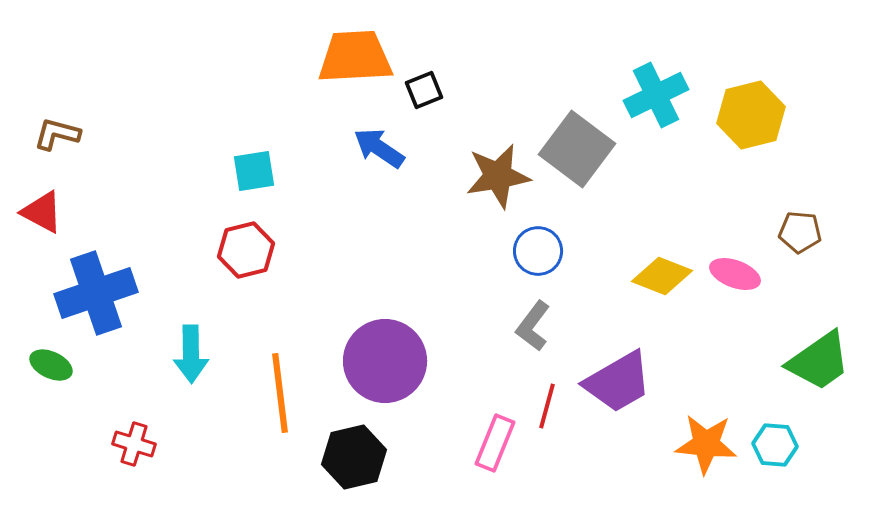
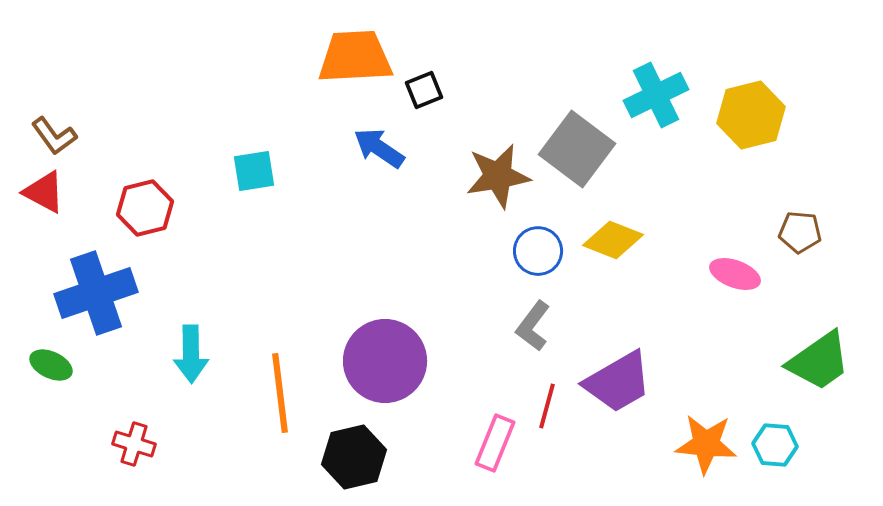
brown L-shape: moved 3 px left, 2 px down; rotated 141 degrees counterclockwise
red triangle: moved 2 px right, 20 px up
red hexagon: moved 101 px left, 42 px up
yellow diamond: moved 49 px left, 36 px up
